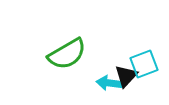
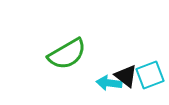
cyan square: moved 6 px right, 11 px down
black triangle: rotated 35 degrees counterclockwise
